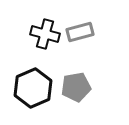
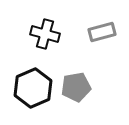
gray rectangle: moved 22 px right
